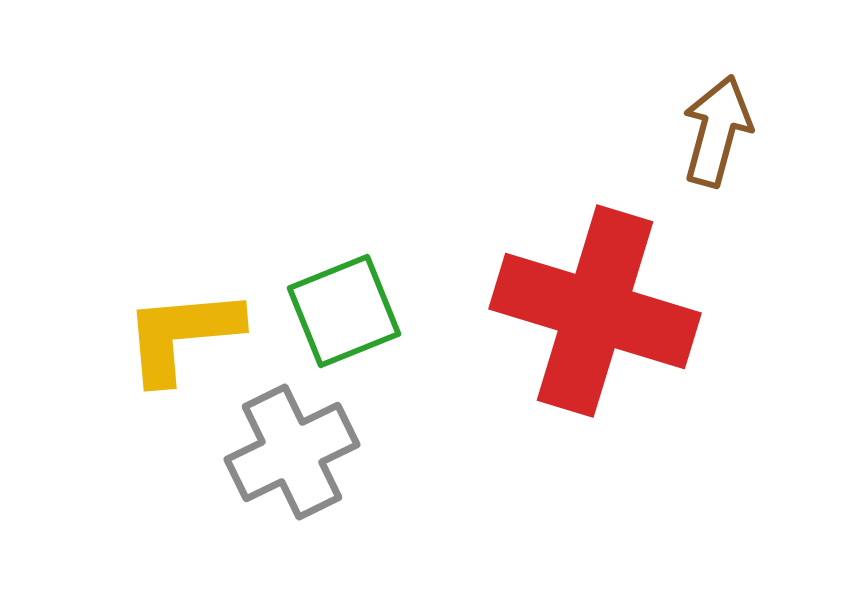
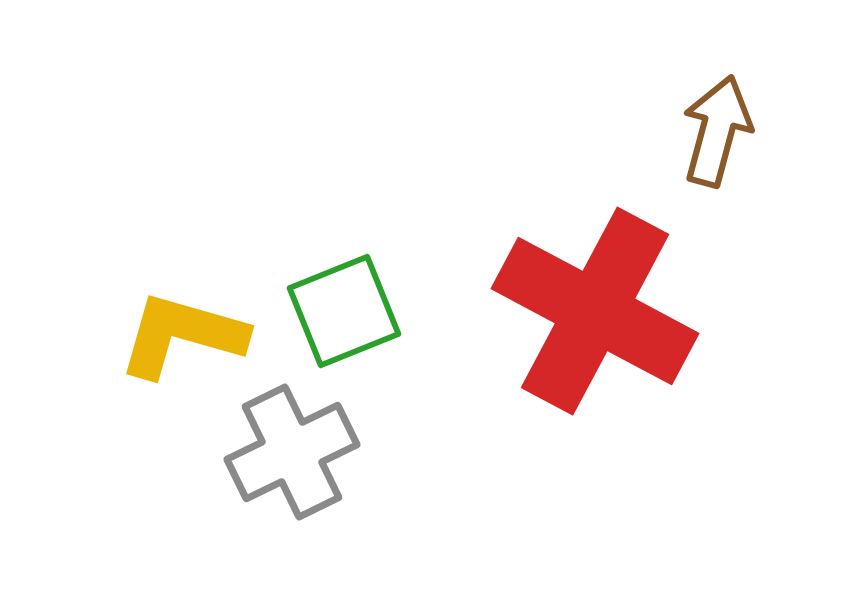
red cross: rotated 11 degrees clockwise
yellow L-shape: rotated 21 degrees clockwise
